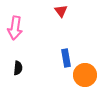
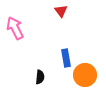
pink arrow: rotated 145 degrees clockwise
black semicircle: moved 22 px right, 9 px down
